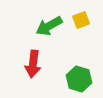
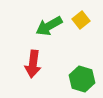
yellow square: rotated 18 degrees counterclockwise
green hexagon: moved 3 px right
